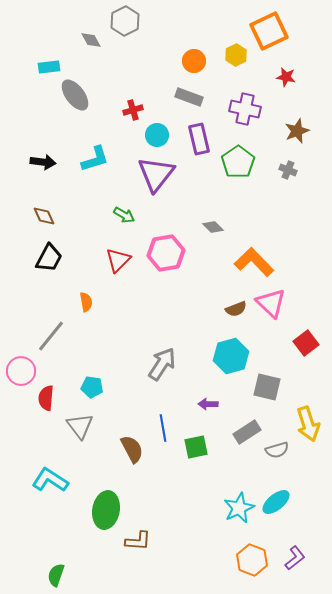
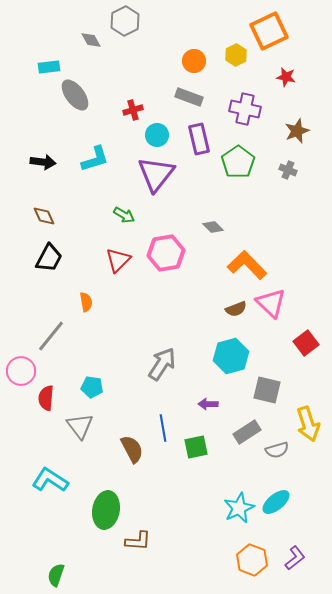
orange L-shape at (254, 262): moved 7 px left, 3 px down
gray square at (267, 387): moved 3 px down
